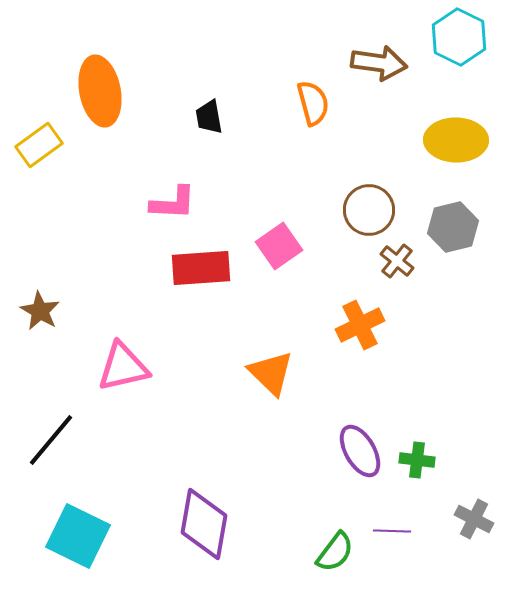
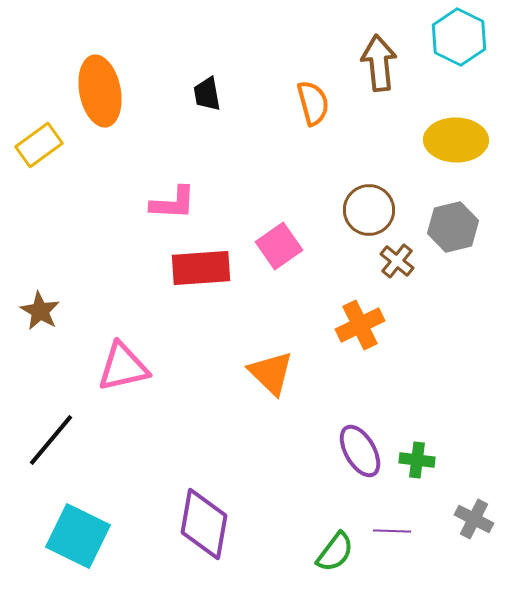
brown arrow: rotated 104 degrees counterclockwise
black trapezoid: moved 2 px left, 23 px up
